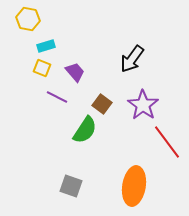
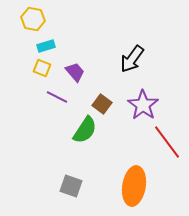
yellow hexagon: moved 5 px right
